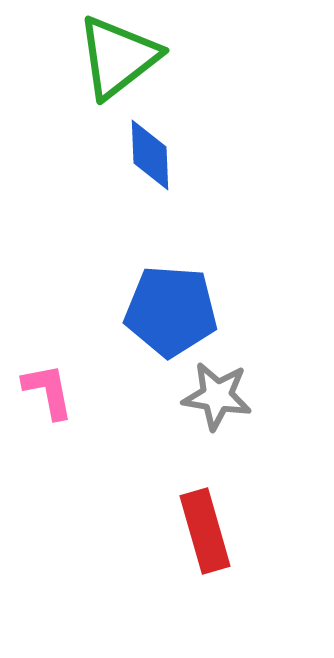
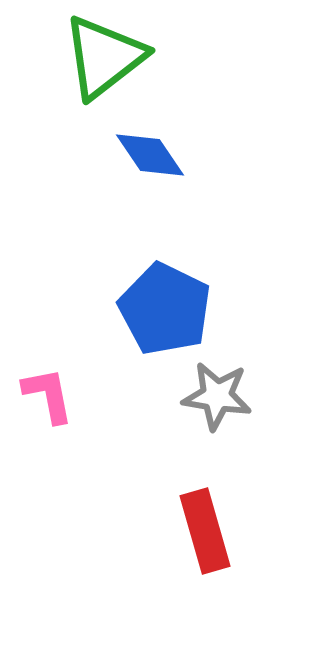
green triangle: moved 14 px left
blue diamond: rotated 32 degrees counterclockwise
blue pentagon: moved 6 px left, 2 px up; rotated 22 degrees clockwise
pink L-shape: moved 4 px down
